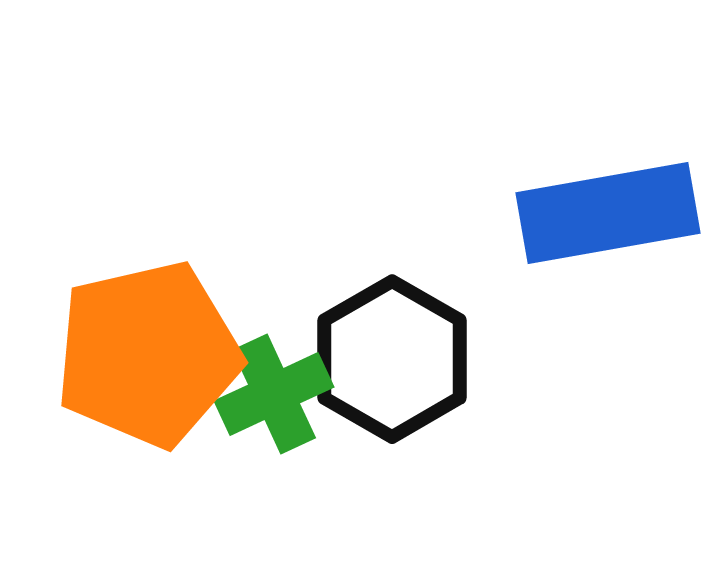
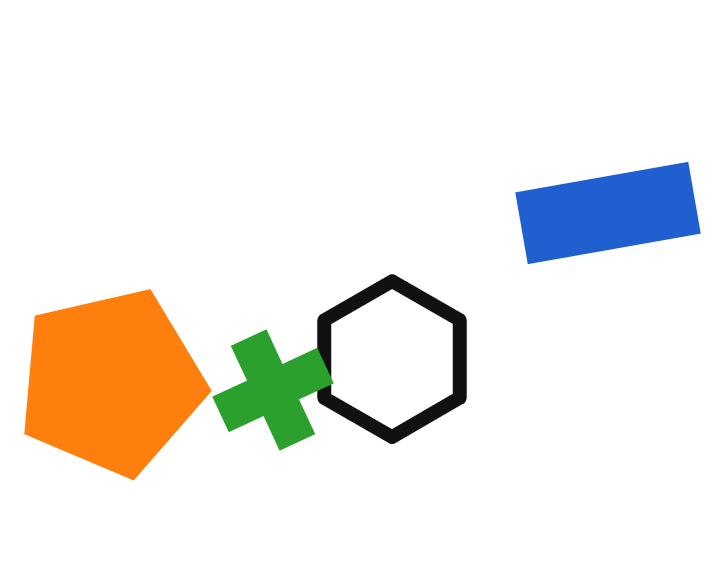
orange pentagon: moved 37 px left, 28 px down
green cross: moved 1 px left, 4 px up
